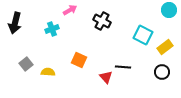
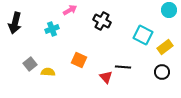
gray square: moved 4 px right
